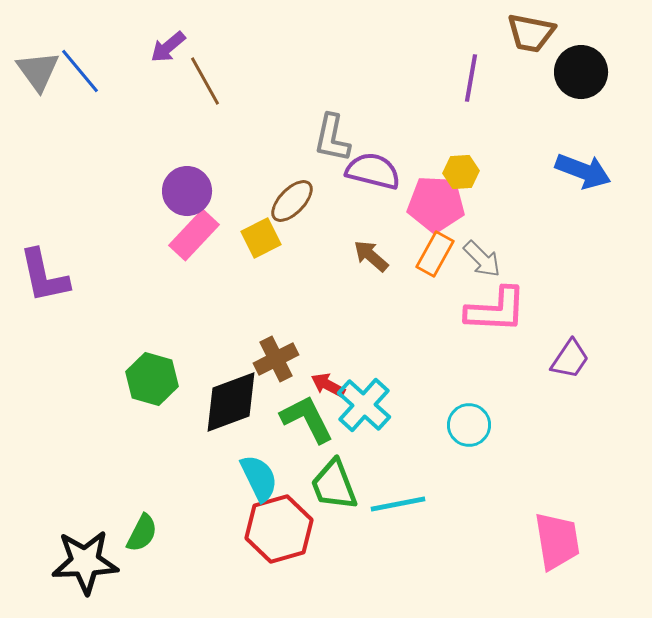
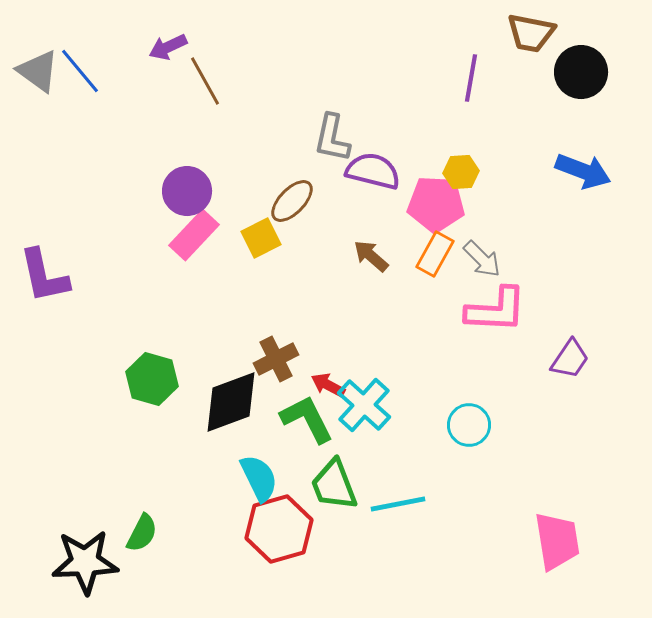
purple arrow: rotated 15 degrees clockwise
gray triangle: rotated 18 degrees counterclockwise
